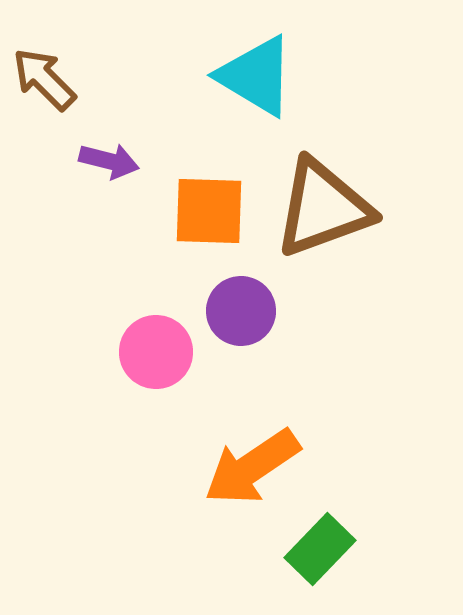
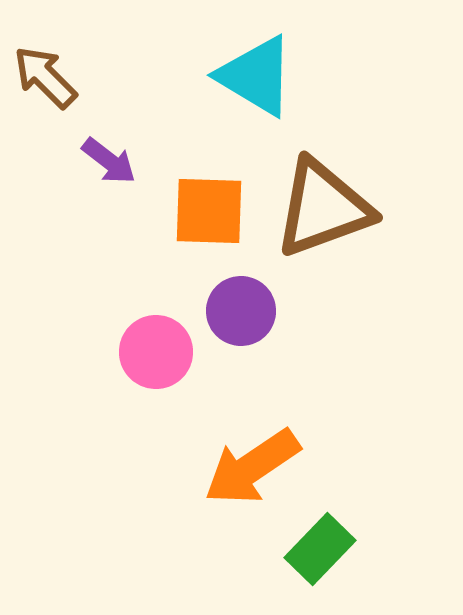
brown arrow: moved 1 px right, 2 px up
purple arrow: rotated 24 degrees clockwise
